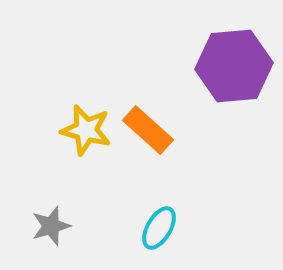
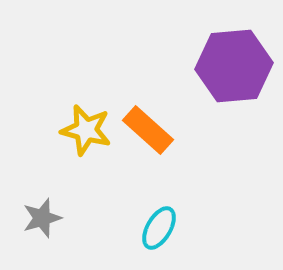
gray star: moved 9 px left, 8 px up
